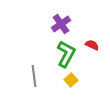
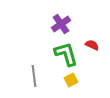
green L-shape: rotated 44 degrees counterclockwise
yellow square: rotated 16 degrees clockwise
